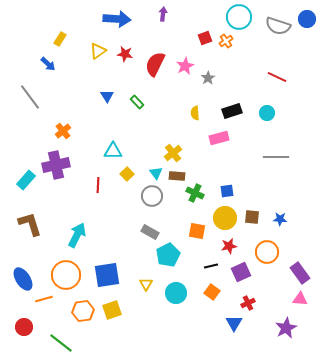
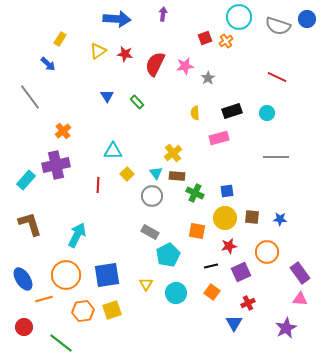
pink star at (185, 66): rotated 18 degrees clockwise
